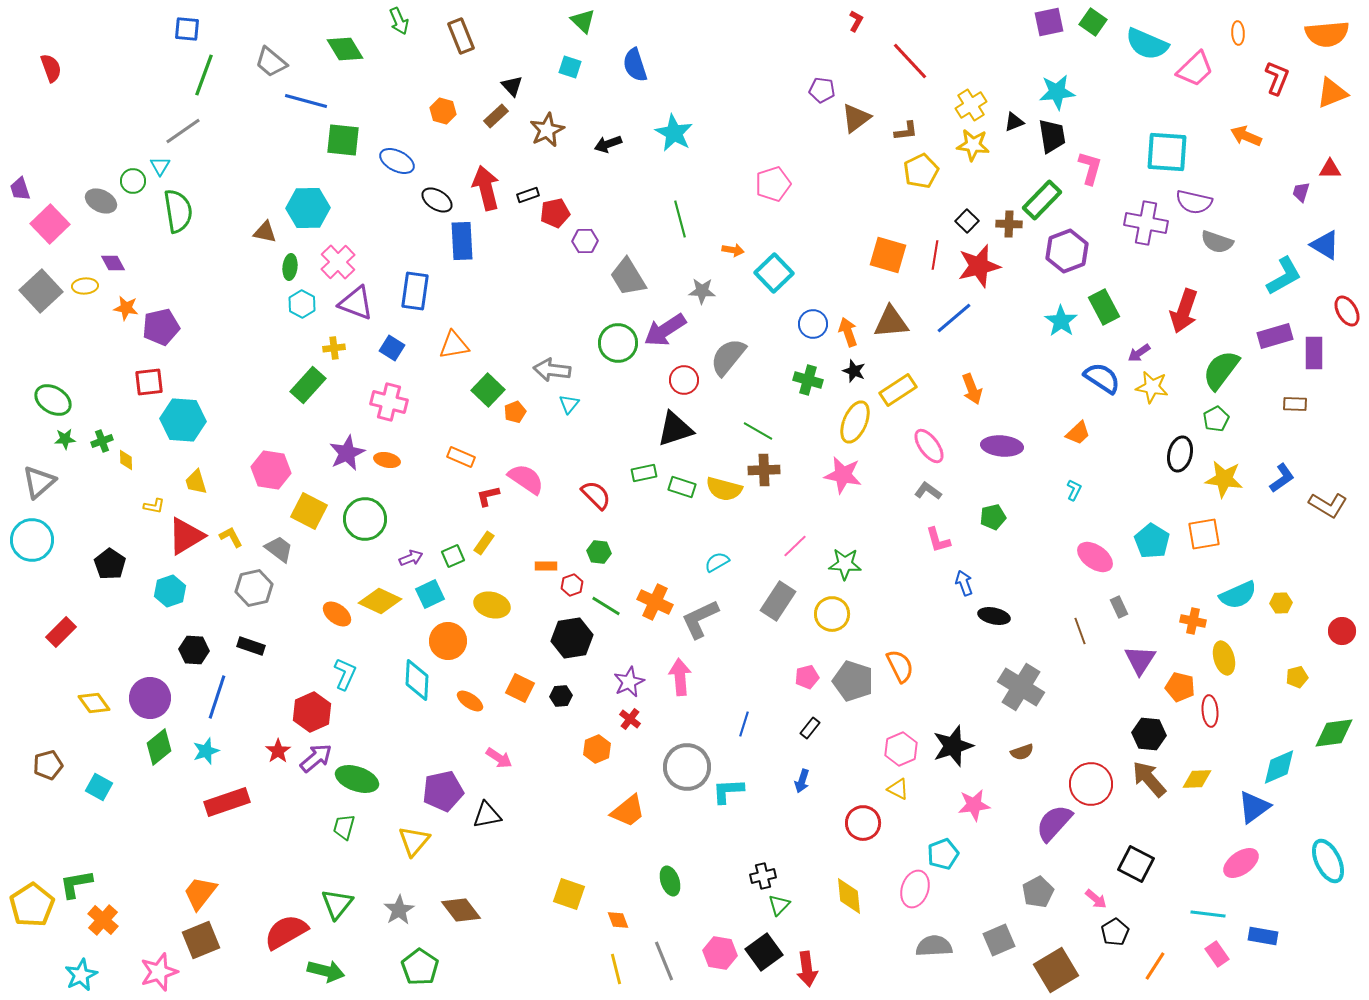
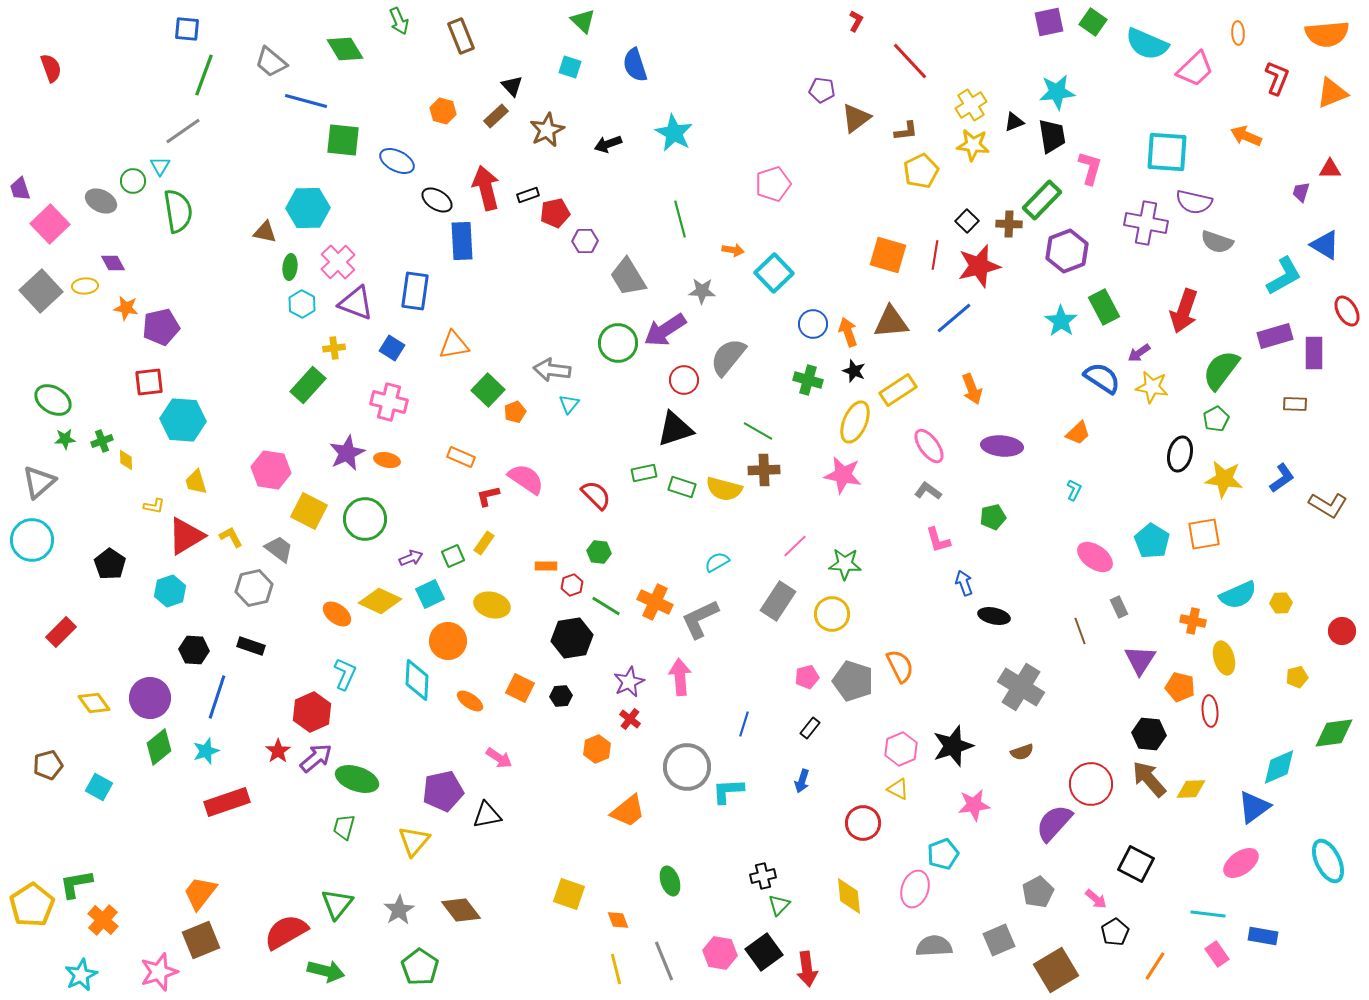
yellow diamond at (1197, 779): moved 6 px left, 10 px down
